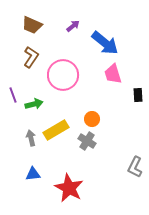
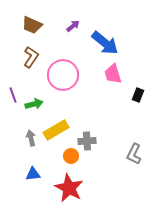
black rectangle: rotated 24 degrees clockwise
orange circle: moved 21 px left, 37 px down
gray cross: rotated 36 degrees counterclockwise
gray L-shape: moved 1 px left, 13 px up
